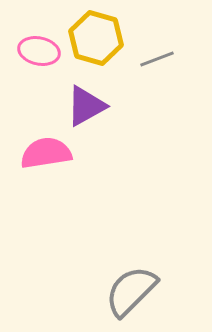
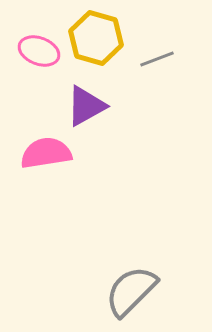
pink ellipse: rotated 9 degrees clockwise
